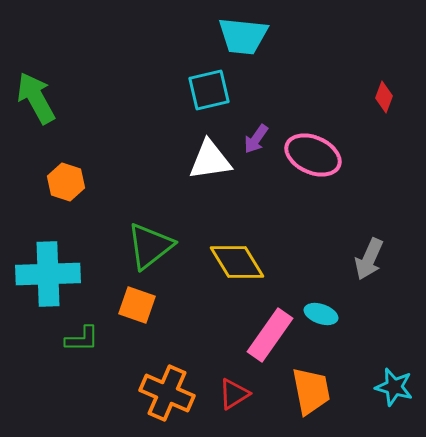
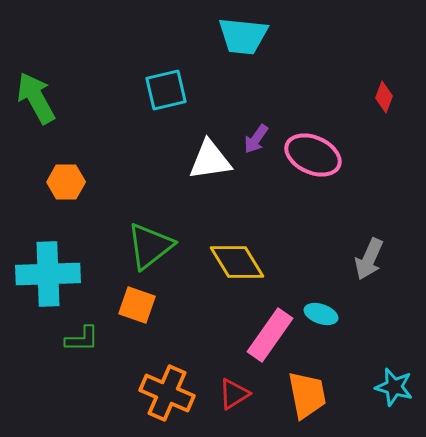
cyan square: moved 43 px left
orange hexagon: rotated 18 degrees counterclockwise
orange trapezoid: moved 4 px left, 4 px down
